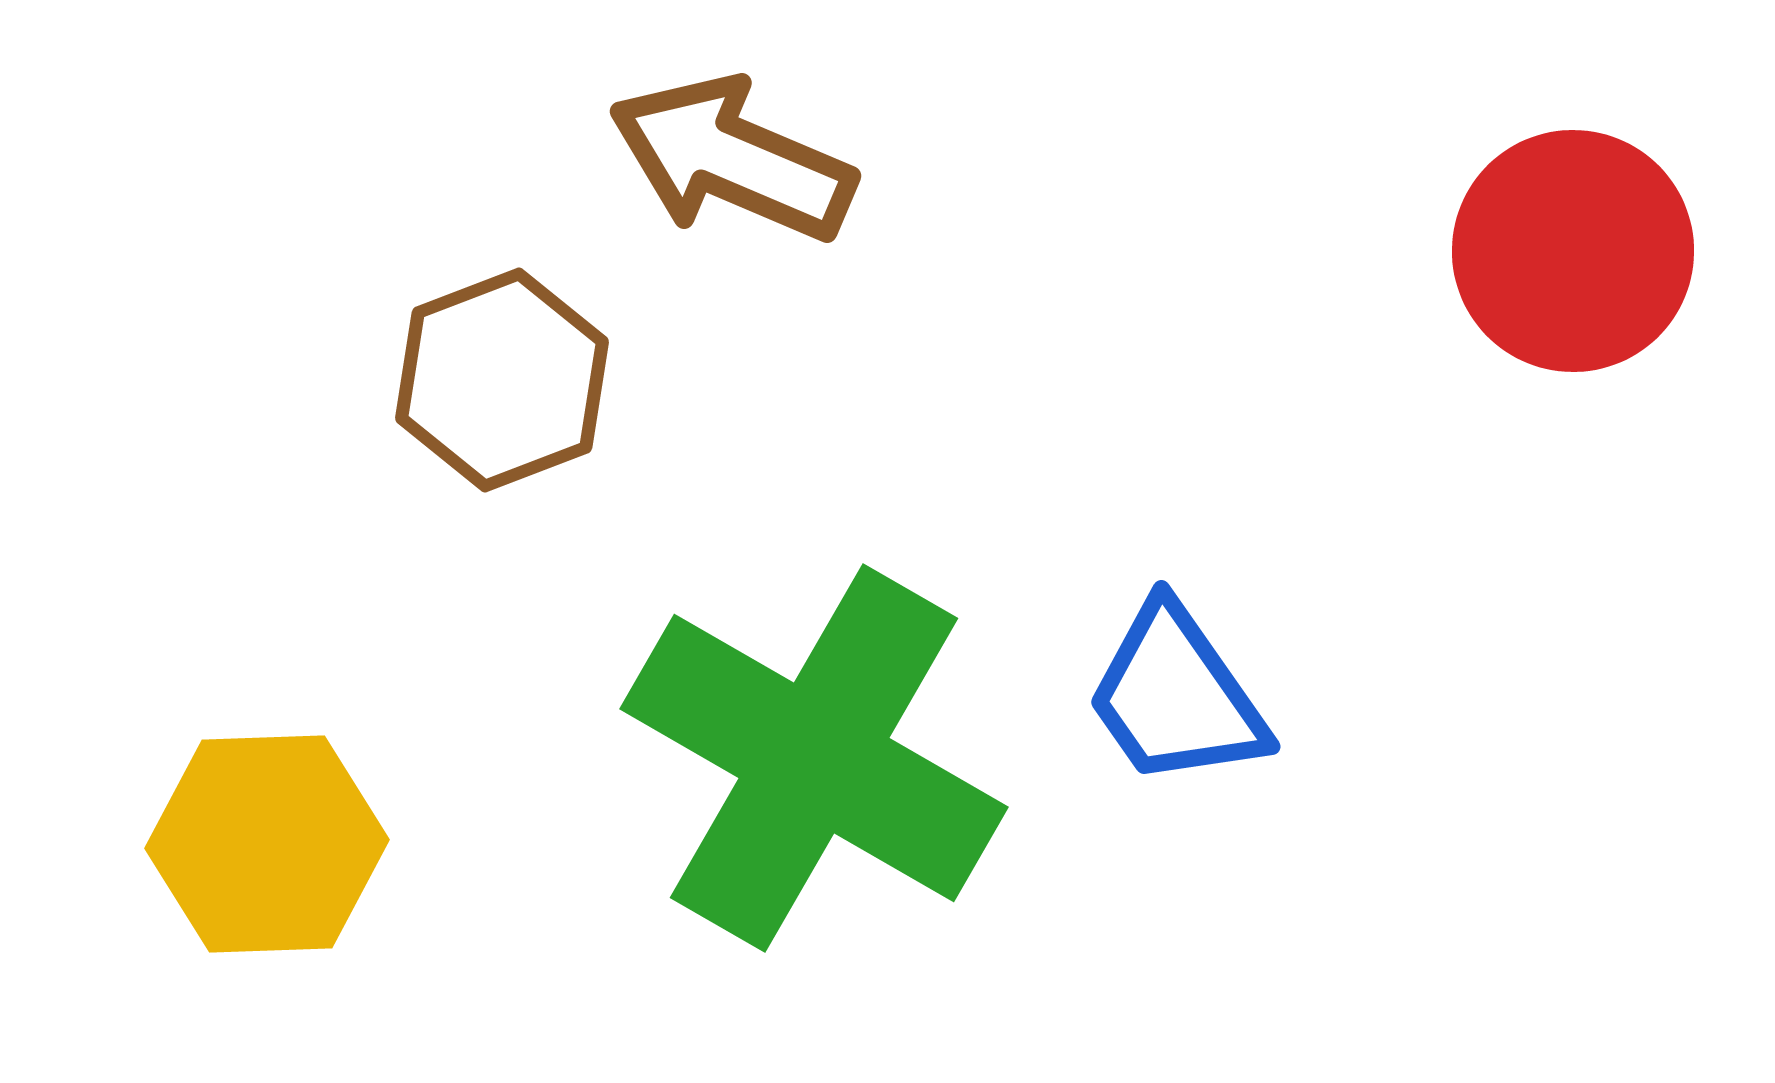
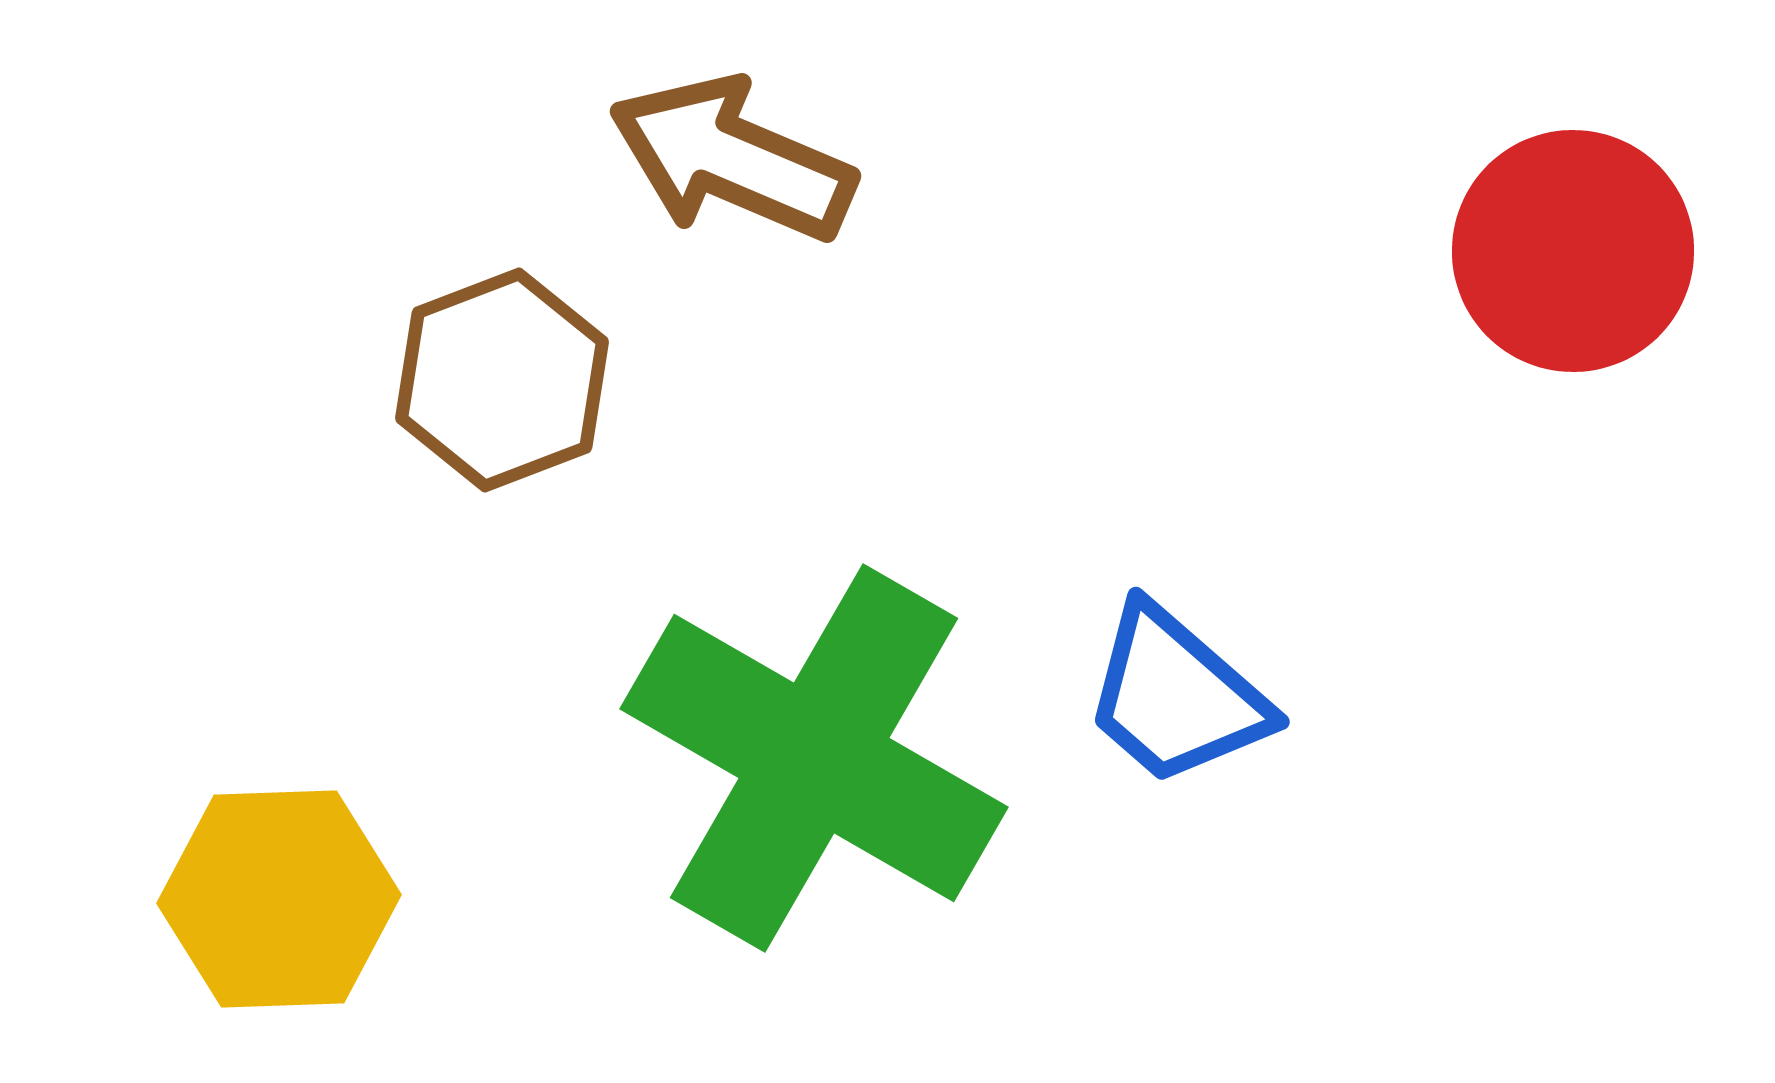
blue trapezoid: rotated 14 degrees counterclockwise
yellow hexagon: moved 12 px right, 55 px down
